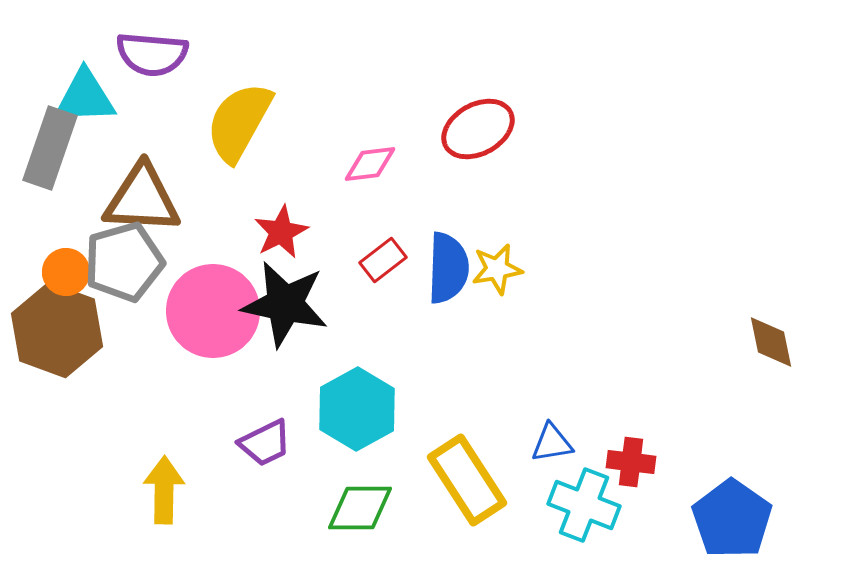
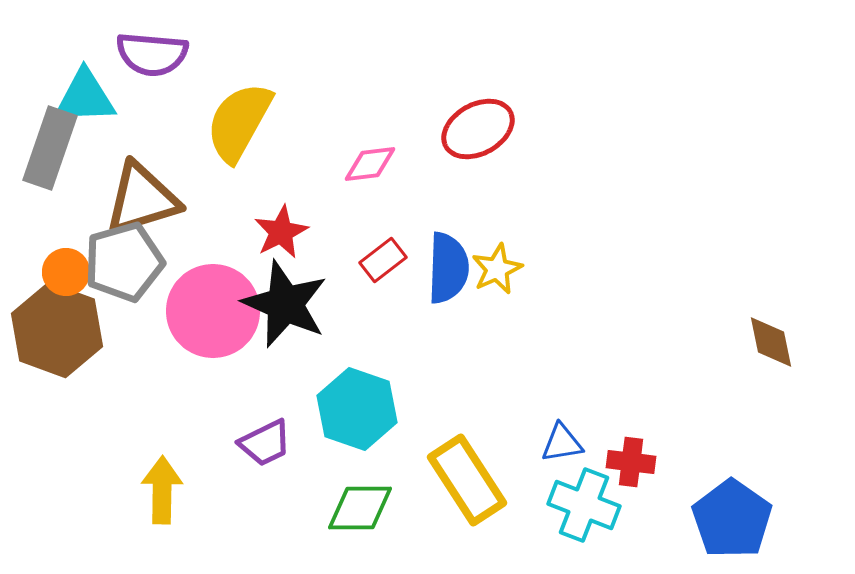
brown triangle: rotated 20 degrees counterclockwise
yellow star: rotated 15 degrees counterclockwise
black star: rotated 12 degrees clockwise
cyan hexagon: rotated 12 degrees counterclockwise
blue triangle: moved 10 px right
yellow arrow: moved 2 px left
